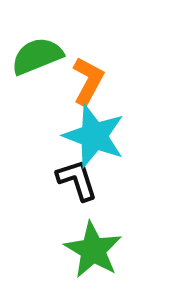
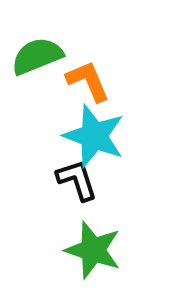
orange L-shape: rotated 51 degrees counterclockwise
green star: rotated 12 degrees counterclockwise
